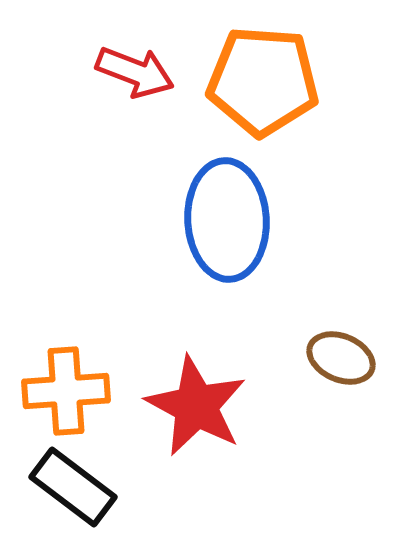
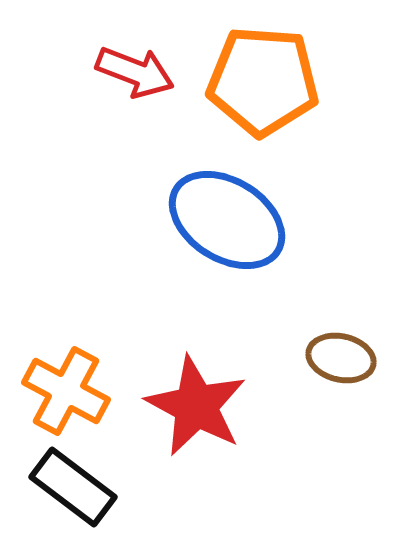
blue ellipse: rotated 55 degrees counterclockwise
brown ellipse: rotated 10 degrees counterclockwise
orange cross: rotated 32 degrees clockwise
